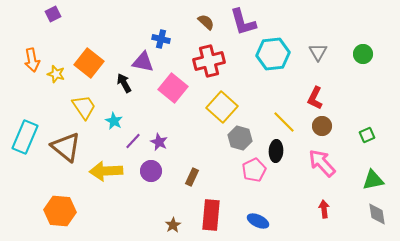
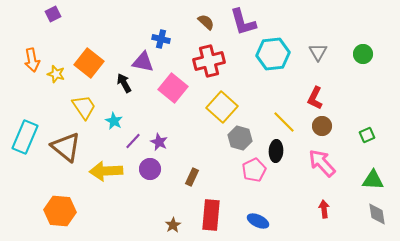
purple circle: moved 1 px left, 2 px up
green triangle: rotated 15 degrees clockwise
